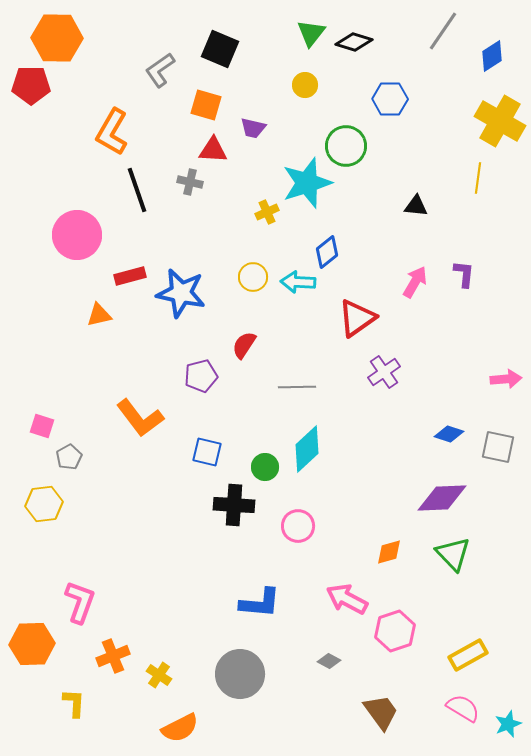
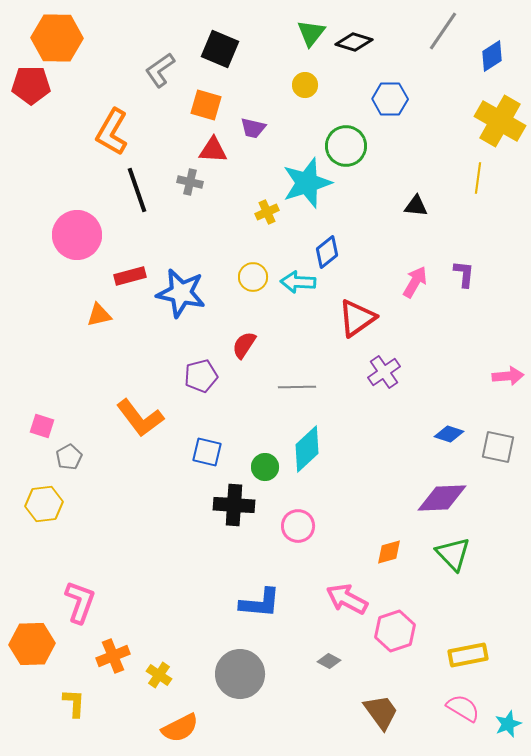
pink arrow at (506, 379): moved 2 px right, 3 px up
yellow rectangle at (468, 655): rotated 18 degrees clockwise
